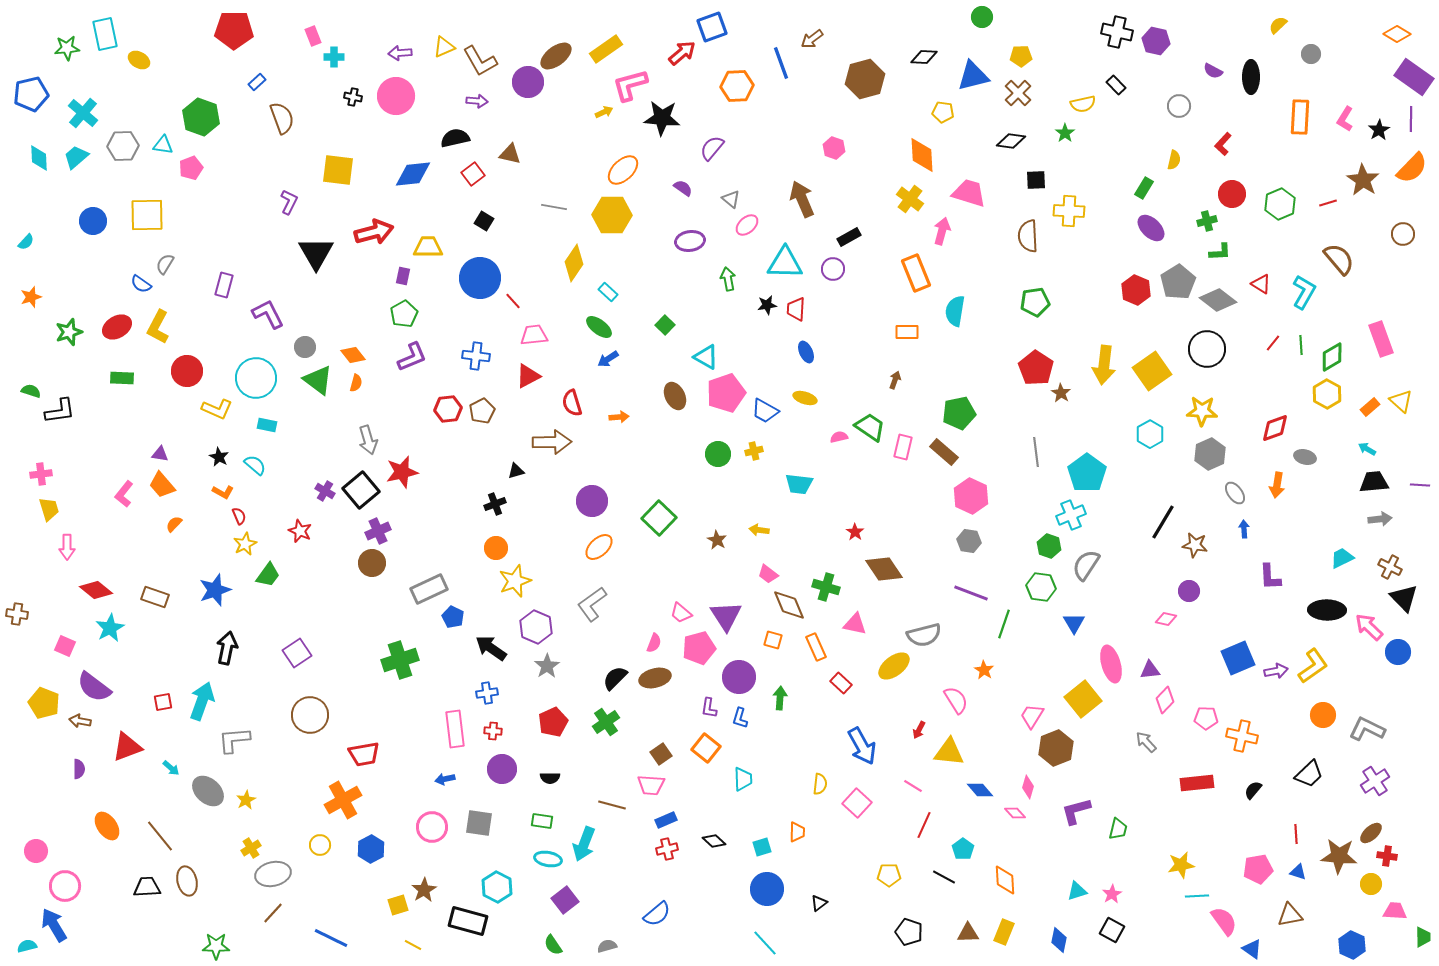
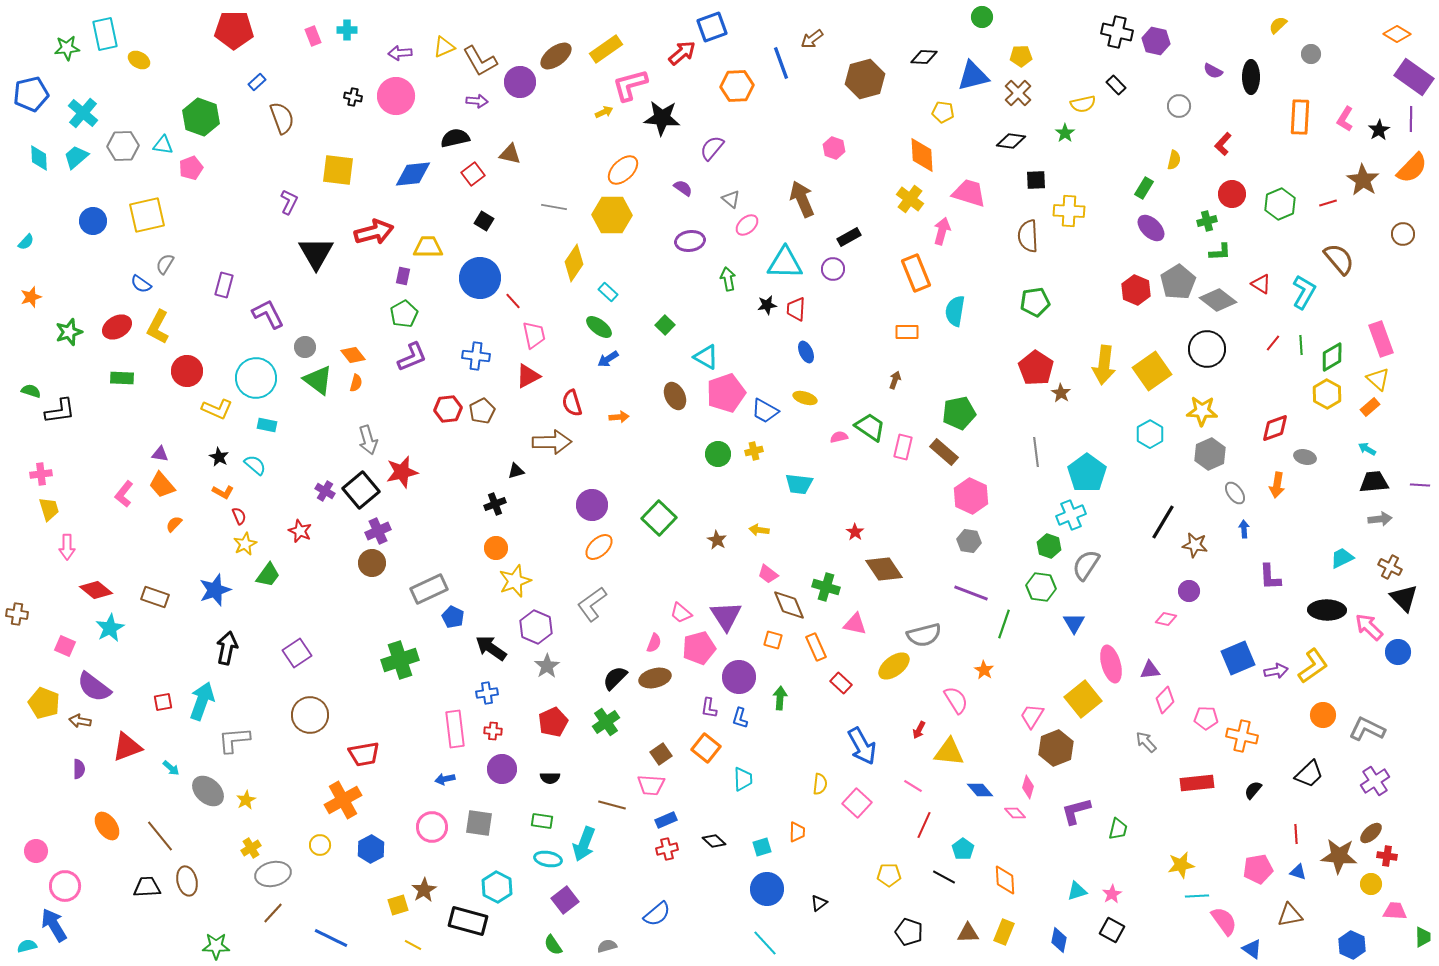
cyan cross at (334, 57): moved 13 px right, 27 px up
purple circle at (528, 82): moved 8 px left
yellow square at (147, 215): rotated 12 degrees counterclockwise
pink trapezoid at (534, 335): rotated 84 degrees clockwise
yellow triangle at (1401, 401): moved 23 px left, 22 px up
purple circle at (592, 501): moved 4 px down
